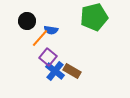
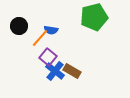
black circle: moved 8 px left, 5 px down
